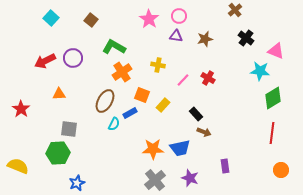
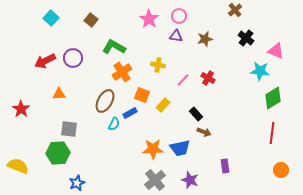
purple star: moved 2 px down
